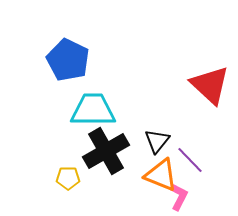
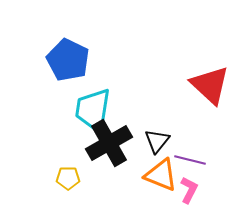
cyan trapezoid: rotated 81 degrees counterclockwise
black cross: moved 3 px right, 8 px up
purple line: rotated 32 degrees counterclockwise
pink L-shape: moved 10 px right, 7 px up
